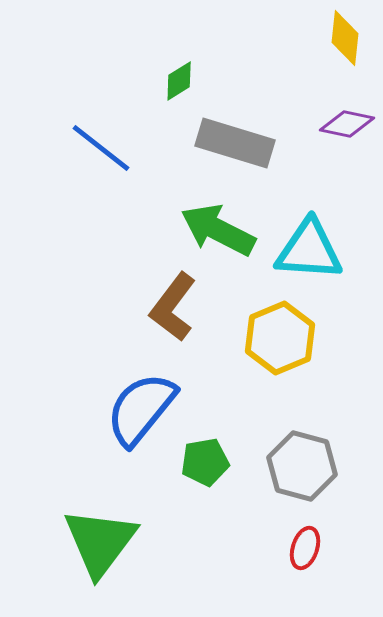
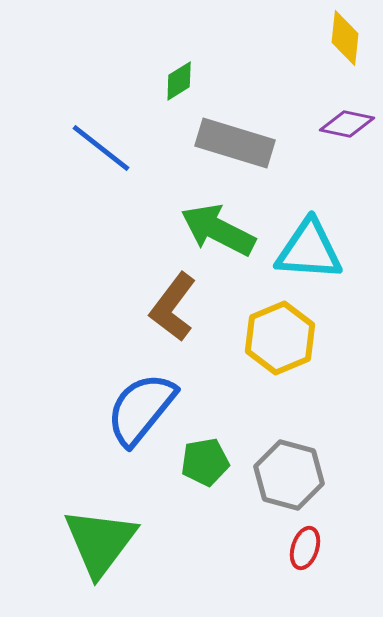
gray hexagon: moved 13 px left, 9 px down
